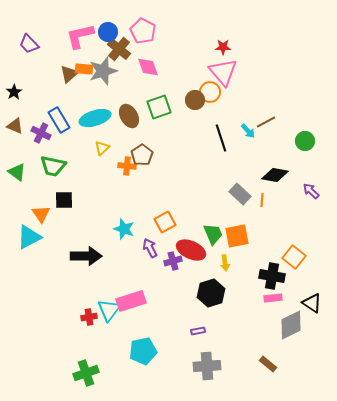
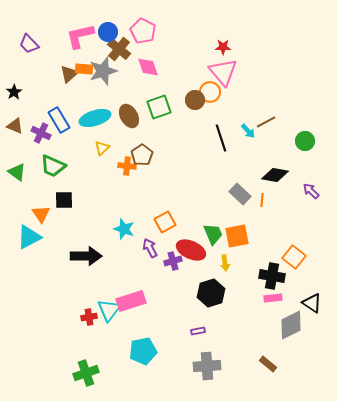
green trapezoid at (53, 166): rotated 12 degrees clockwise
